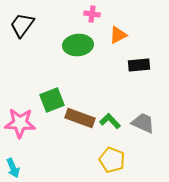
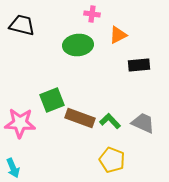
black trapezoid: rotated 68 degrees clockwise
